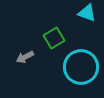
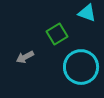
green square: moved 3 px right, 4 px up
